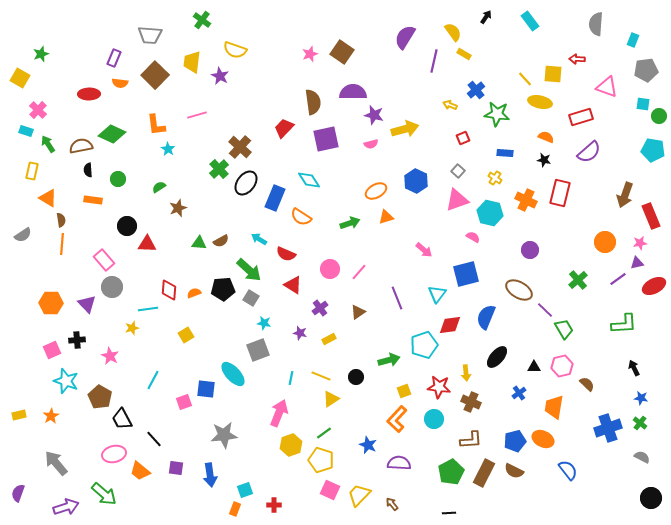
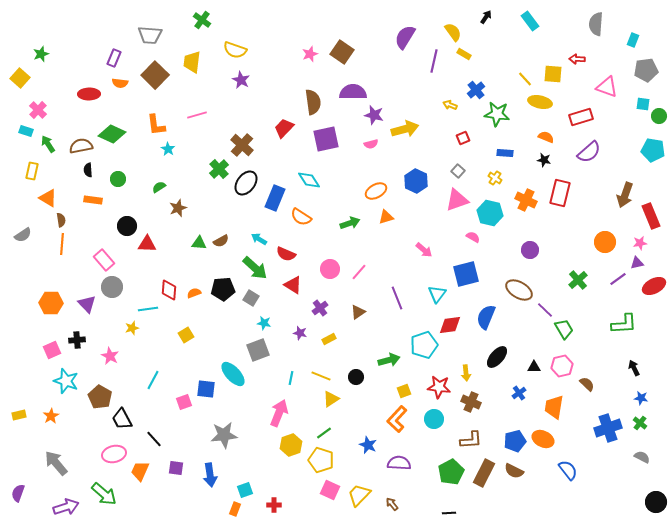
purple star at (220, 76): moved 21 px right, 4 px down
yellow square at (20, 78): rotated 12 degrees clockwise
brown cross at (240, 147): moved 2 px right, 2 px up
green arrow at (249, 270): moved 6 px right, 2 px up
orange trapezoid at (140, 471): rotated 75 degrees clockwise
black circle at (651, 498): moved 5 px right, 4 px down
